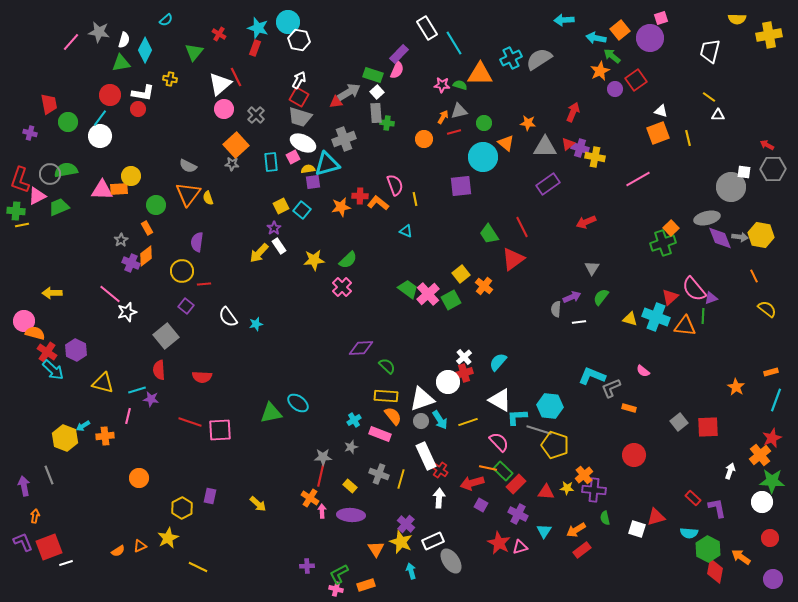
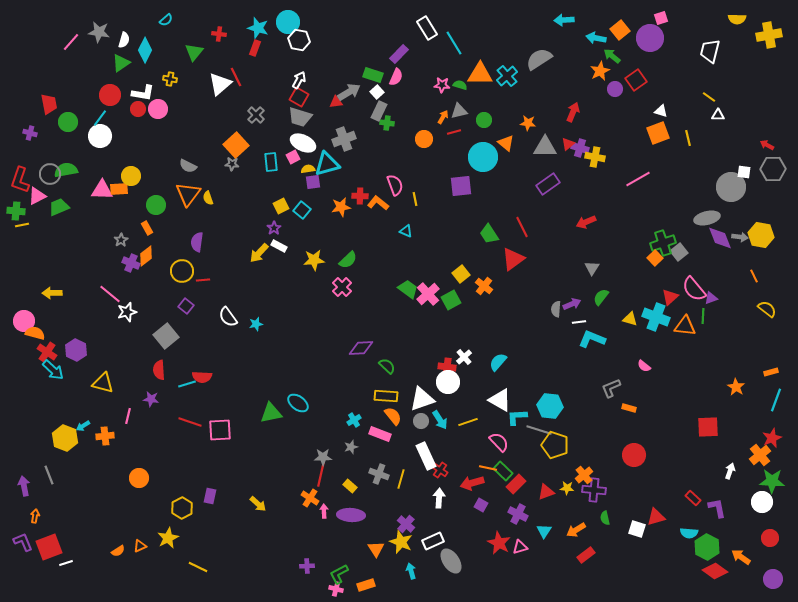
red cross at (219, 34): rotated 24 degrees counterclockwise
cyan cross at (511, 58): moved 4 px left, 18 px down; rotated 15 degrees counterclockwise
green triangle at (121, 63): rotated 24 degrees counterclockwise
pink semicircle at (397, 70): moved 1 px left, 7 px down
pink circle at (224, 109): moved 66 px left
gray rectangle at (376, 113): moved 3 px right, 2 px up; rotated 30 degrees clockwise
green circle at (484, 123): moved 3 px up
orange square at (671, 228): moved 16 px left, 30 px down
white rectangle at (279, 246): rotated 28 degrees counterclockwise
red line at (204, 284): moved 1 px left, 4 px up
purple arrow at (572, 297): moved 7 px down
pink semicircle at (643, 371): moved 1 px right, 5 px up
red cross at (464, 373): moved 17 px left, 6 px up; rotated 24 degrees clockwise
cyan L-shape at (592, 376): moved 37 px up
cyan line at (137, 390): moved 50 px right, 6 px up
gray square at (679, 422): moved 170 px up
red triangle at (546, 492): rotated 24 degrees counterclockwise
pink arrow at (322, 511): moved 2 px right
green hexagon at (708, 549): moved 1 px left, 2 px up
red rectangle at (582, 550): moved 4 px right, 5 px down
red diamond at (715, 571): rotated 65 degrees counterclockwise
